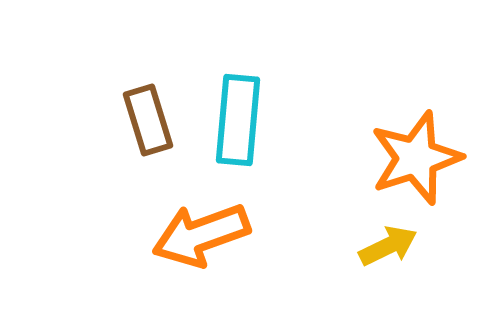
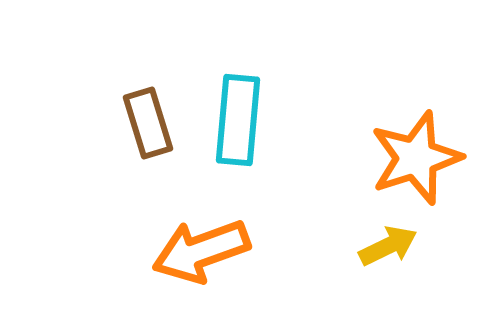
brown rectangle: moved 3 px down
orange arrow: moved 16 px down
